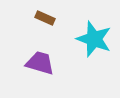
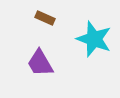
purple trapezoid: rotated 136 degrees counterclockwise
